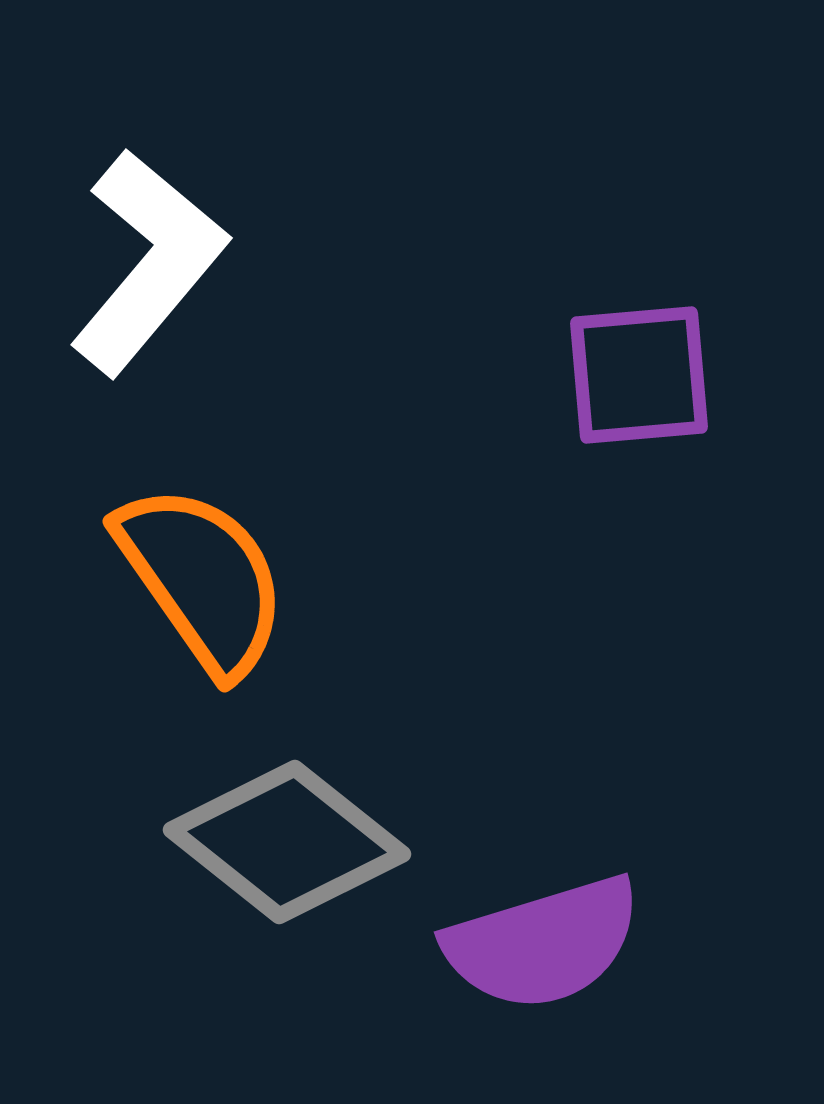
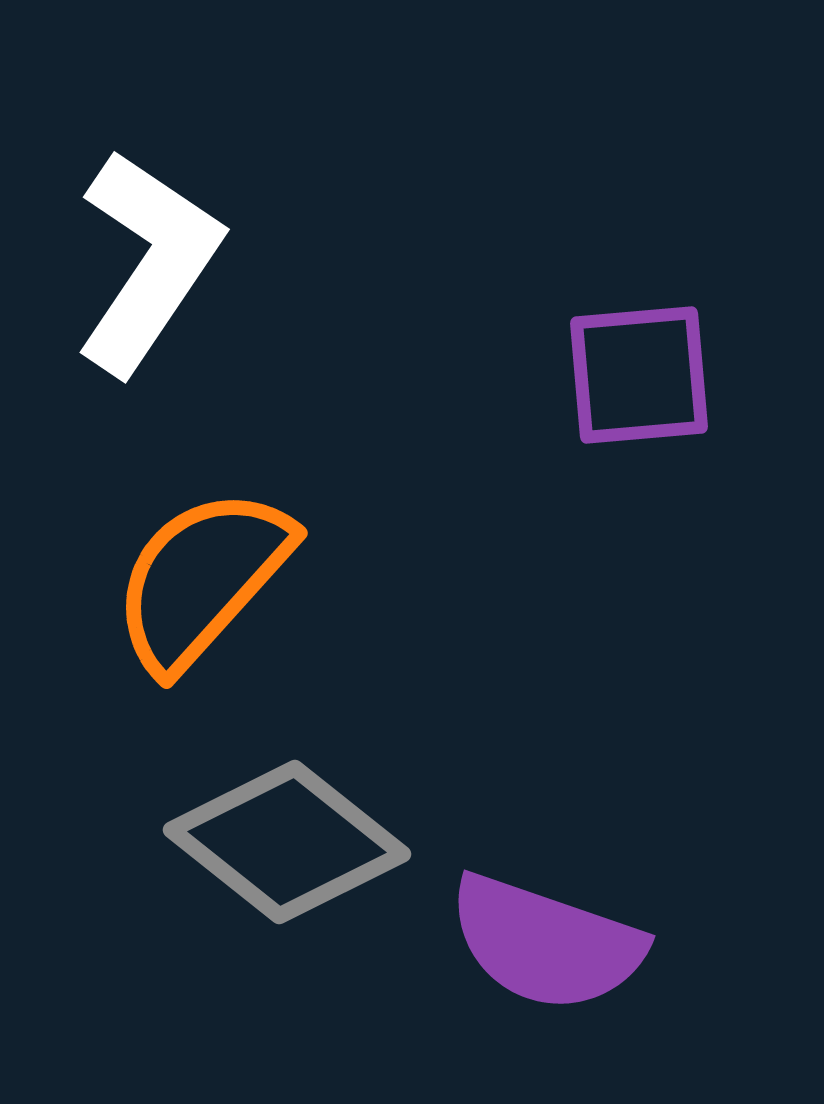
white L-shape: rotated 6 degrees counterclockwise
orange semicircle: rotated 103 degrees counterclockwise
purple semicircle: moved 3 px right; rotated 36 degrees clockwise
